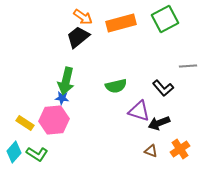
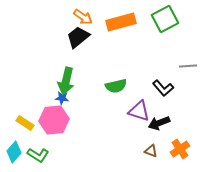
orange rectangle: moved 1 px up
green L-shape: moved 1 px right, 1 px down
